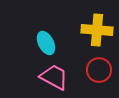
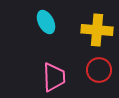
cyan ellipse: moved 21 px up
pink trapezoid: rotated 60 degrees clockwise
